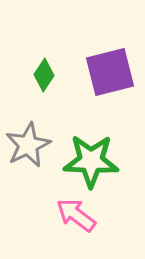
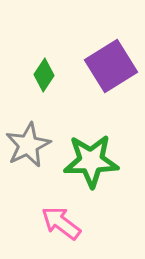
purple square: moved 1 px right, 6 px up; rotated 18 degrees counterclockwise
green star: rotated 4 degrees counterclockwise
pink arrow: moved 15 px left, 8 px down
